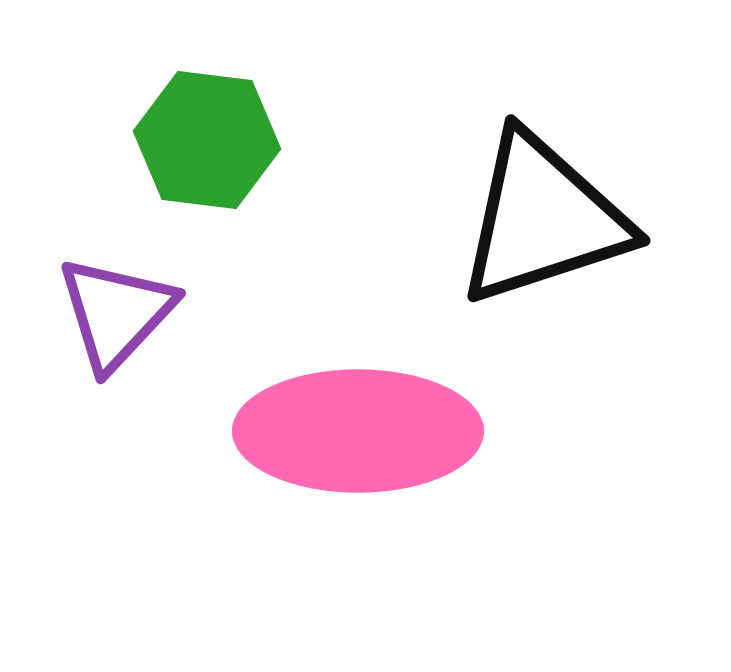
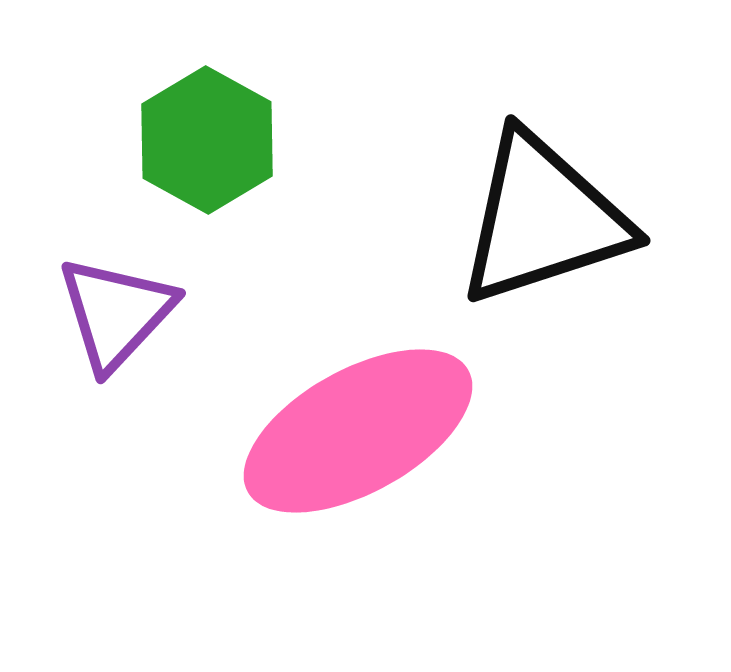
green hexagon: rotated 22 degrees clockwise
pink ellipse: rotated 29 degrees counterclockwise
